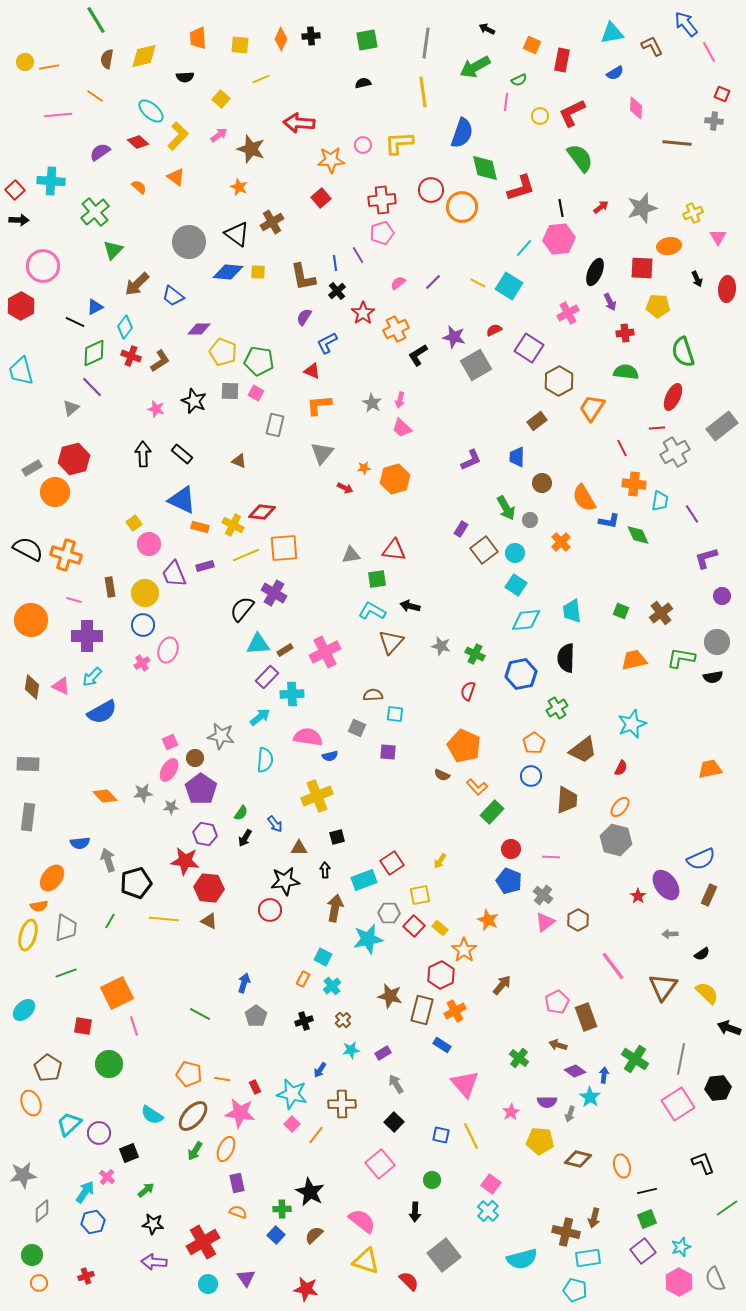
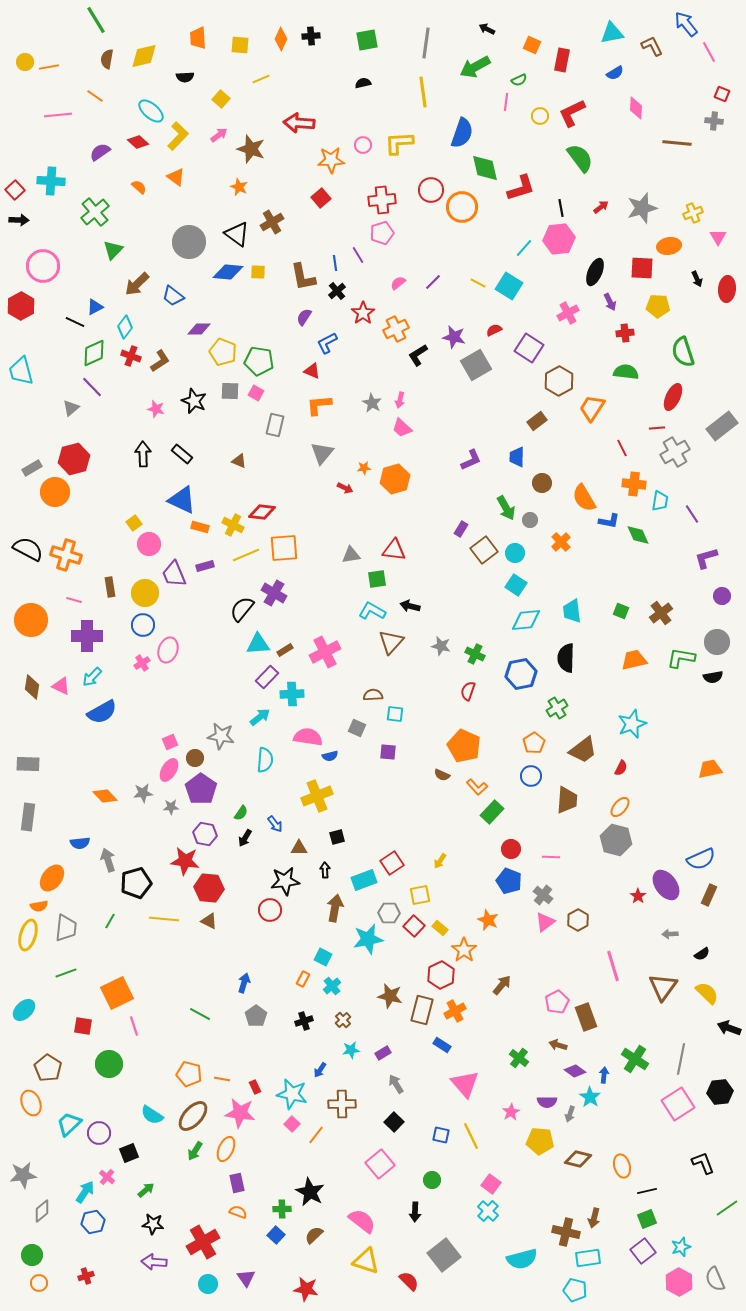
pink line at (613, 966): rotated 20 degrees clockwise
black hexagon at (718, 1088): moved 2 px right, 4 px down
